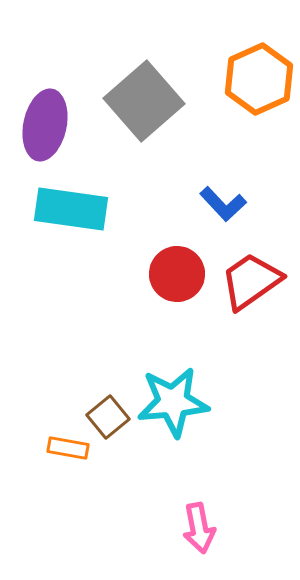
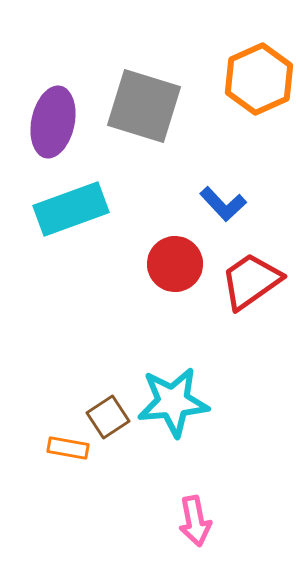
gray square: moved 5 px down; rotated 32 degrees counterclockwise
purple ellipse: moved 8 px right, 3 px up
cyan rectangle: rotated 28 degrees counterclockwise
red circle: moved 2 px left, 10 px up
brown square: rotated 6 degrees clockwise
pink arrow: moved 4 px left, 7 px up
